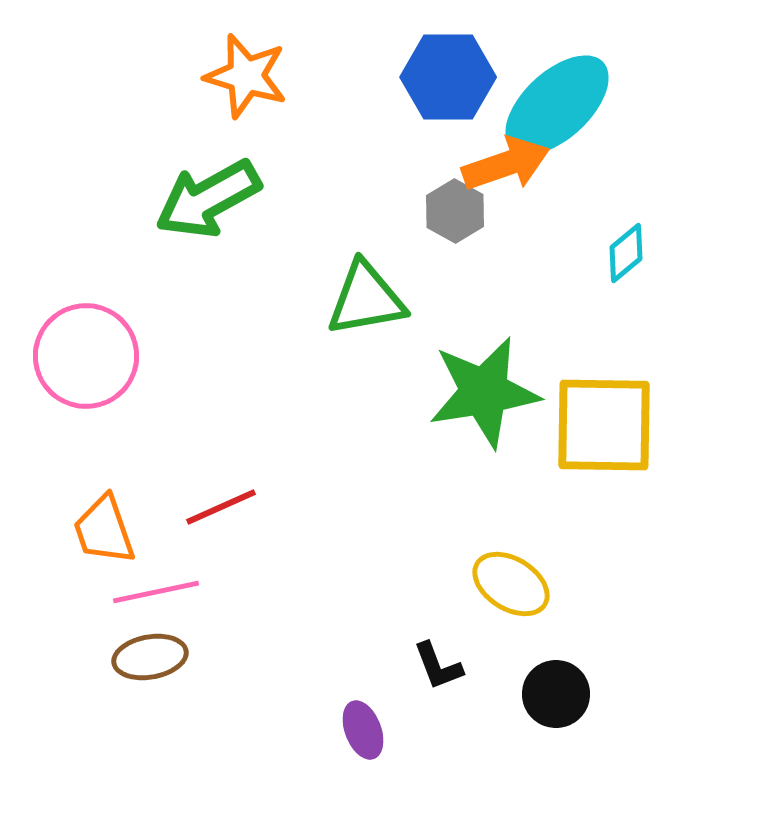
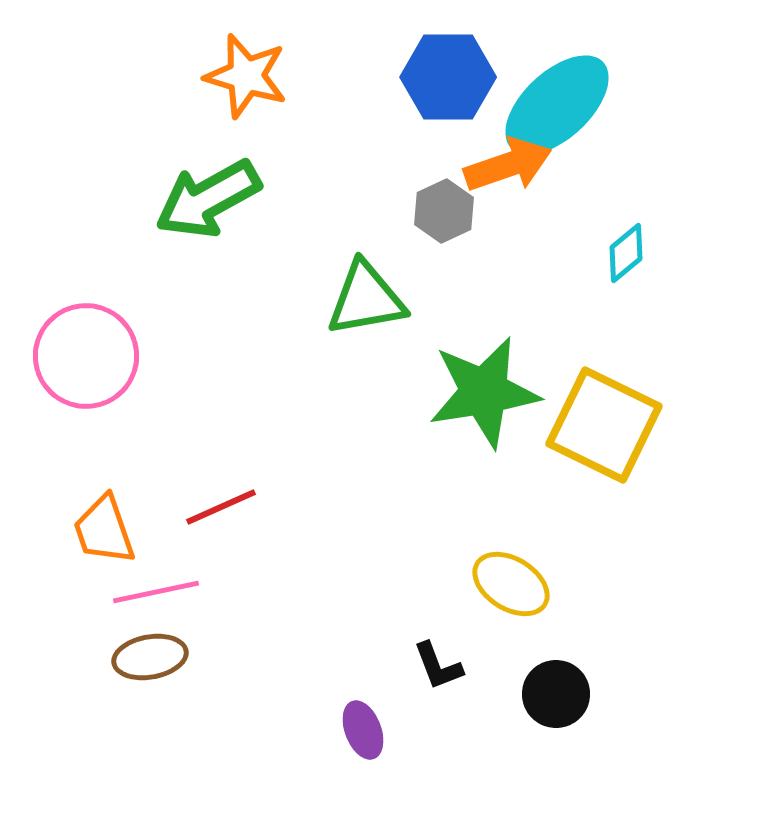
orange arrow: moved 2 px right, 1 px down
gray hexagon: moved 11 px left; rotated 6 degrees clockwise
yellow square: rotated 25 degrees clockwise
